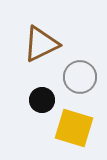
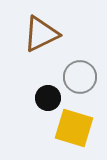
brown triangle: moved 10 px up
black circle: moved 6 px right, 2 px up
